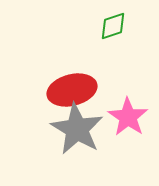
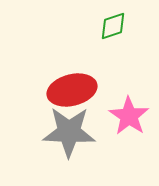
pink star: moved 1 px right, 1 px up
gray star: moved 8 px left, 3 px down; rotated 28 degrees counterclockwise
